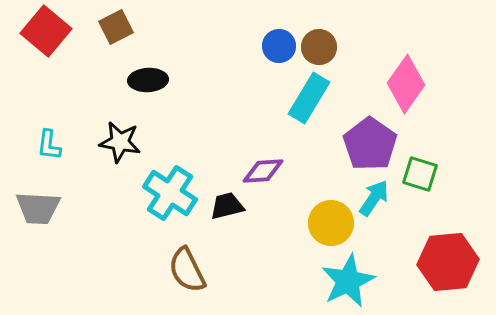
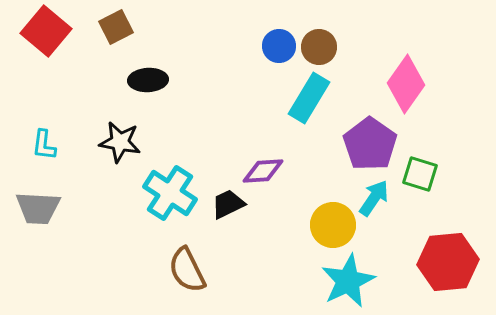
cyan L-shape: moved 5 px left
black trapezoid: moved 1 px right, 2 px up; rotated 12 degrees counterclockwise
yellow circle: moved 2 px right, 2 px down
